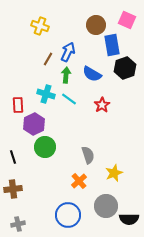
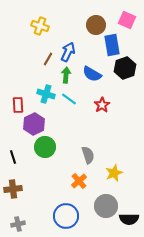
blue circle: moved 2 px left, 1 px down
